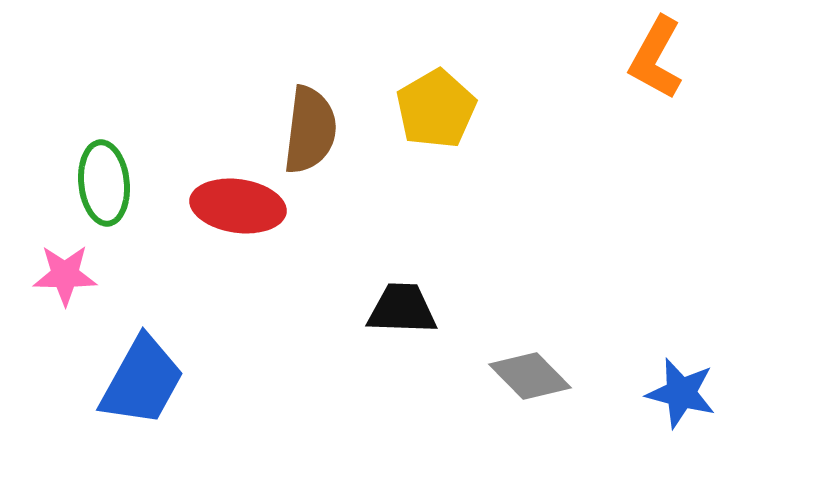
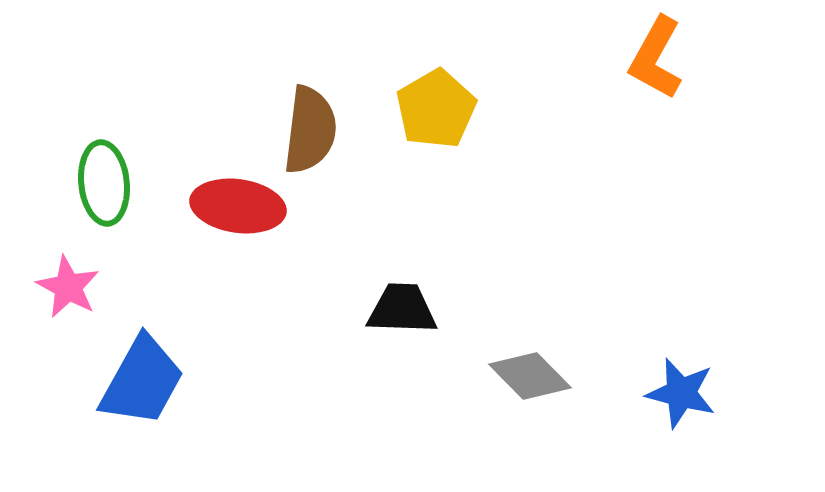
pink star: moved 3 px right, 12 px down; rotated 28 degrees clockwise
